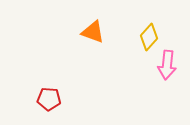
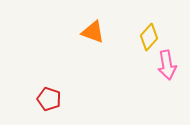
pink arrow: rotated 16 degrees counterclockwise
red pentagon: rotated 15 degrees clockwise
